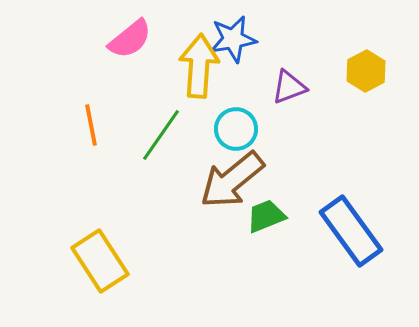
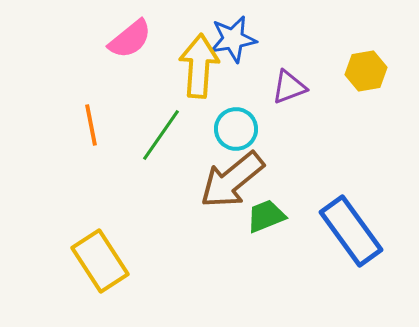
yellow hexagon: rotated 18 degrees clockwise
